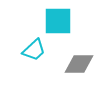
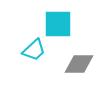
cyan square: moved 3 px down
